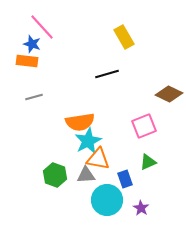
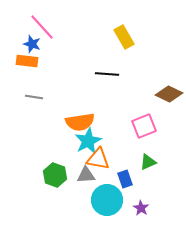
black line: rotated 20 degrees clockwise
gray line: rotated 24 degrees clockwise
